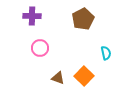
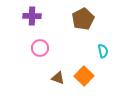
cyan semicircle: moved 3 px left, 2 px up
